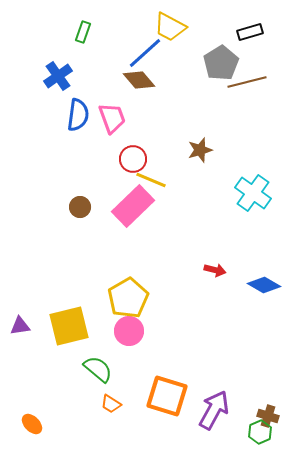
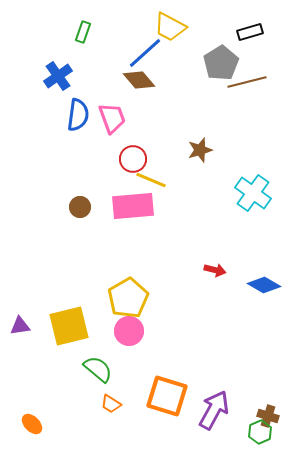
pink rectangle: rotated 39 degrees clockwise
